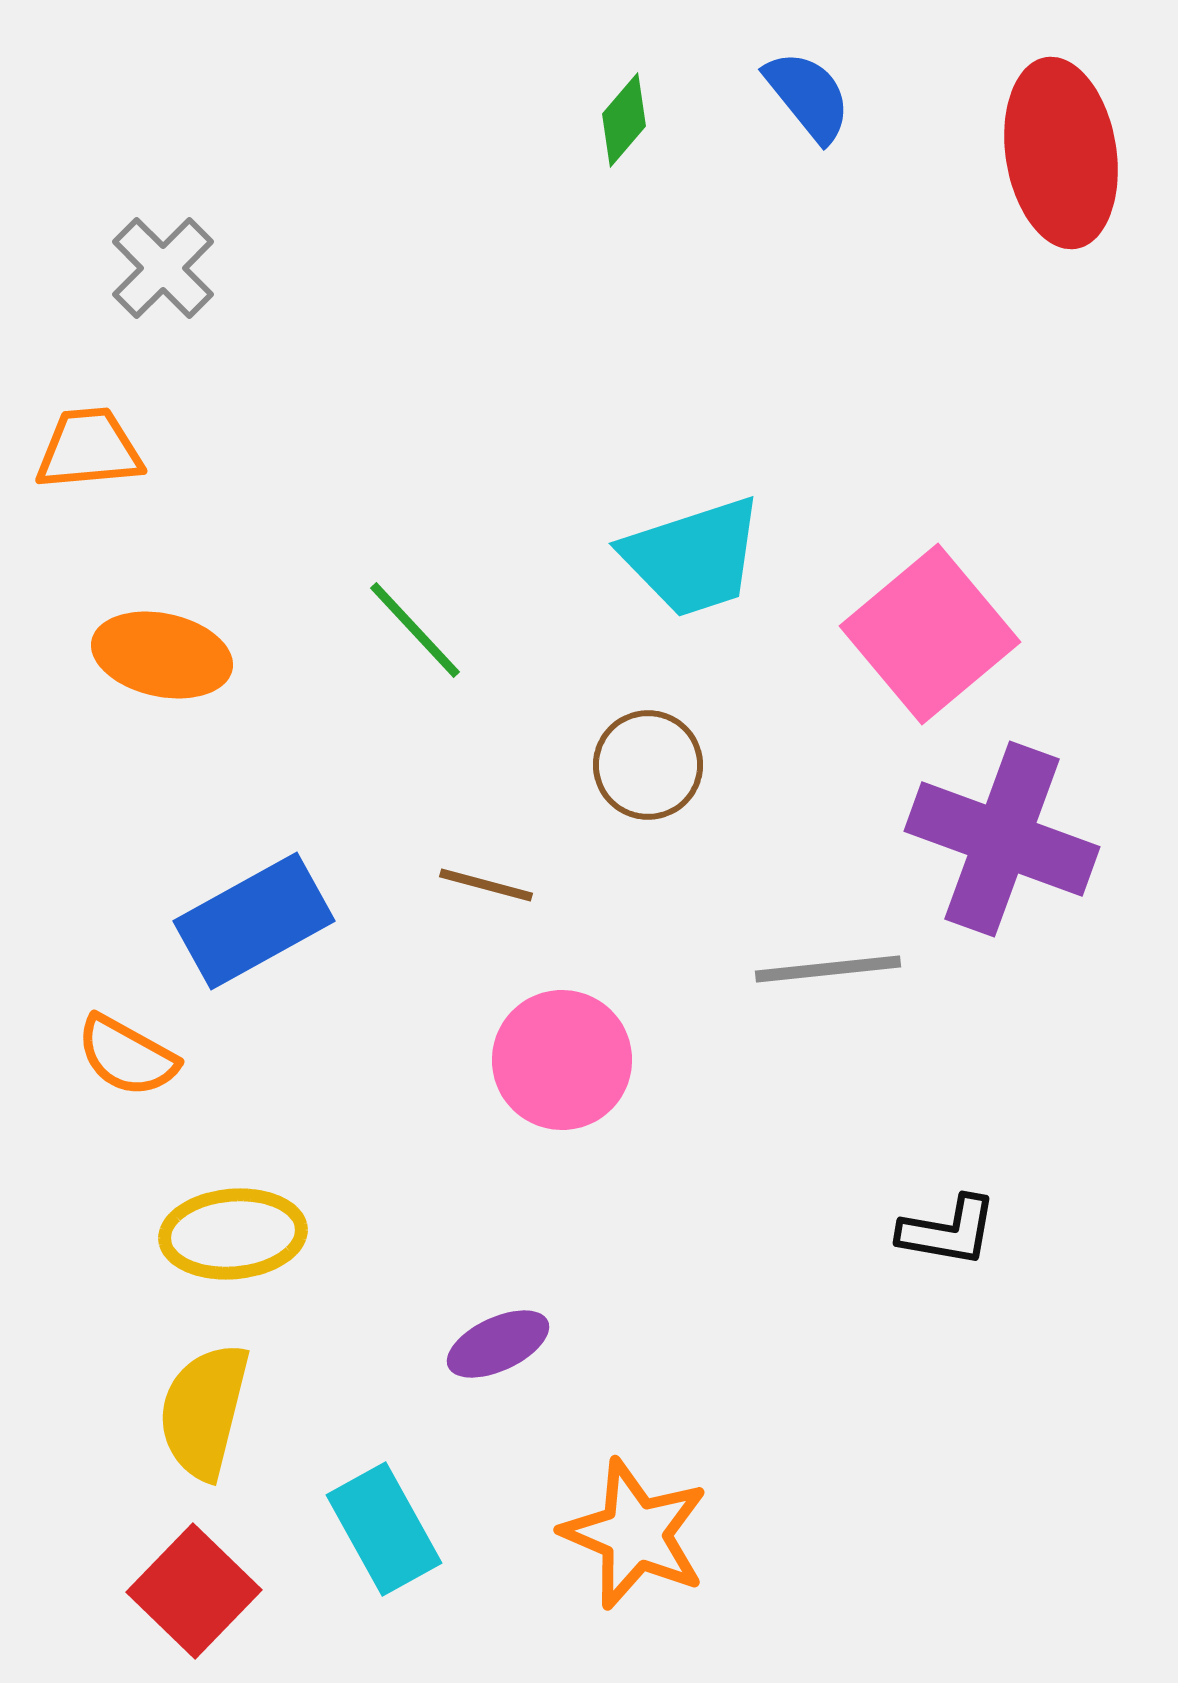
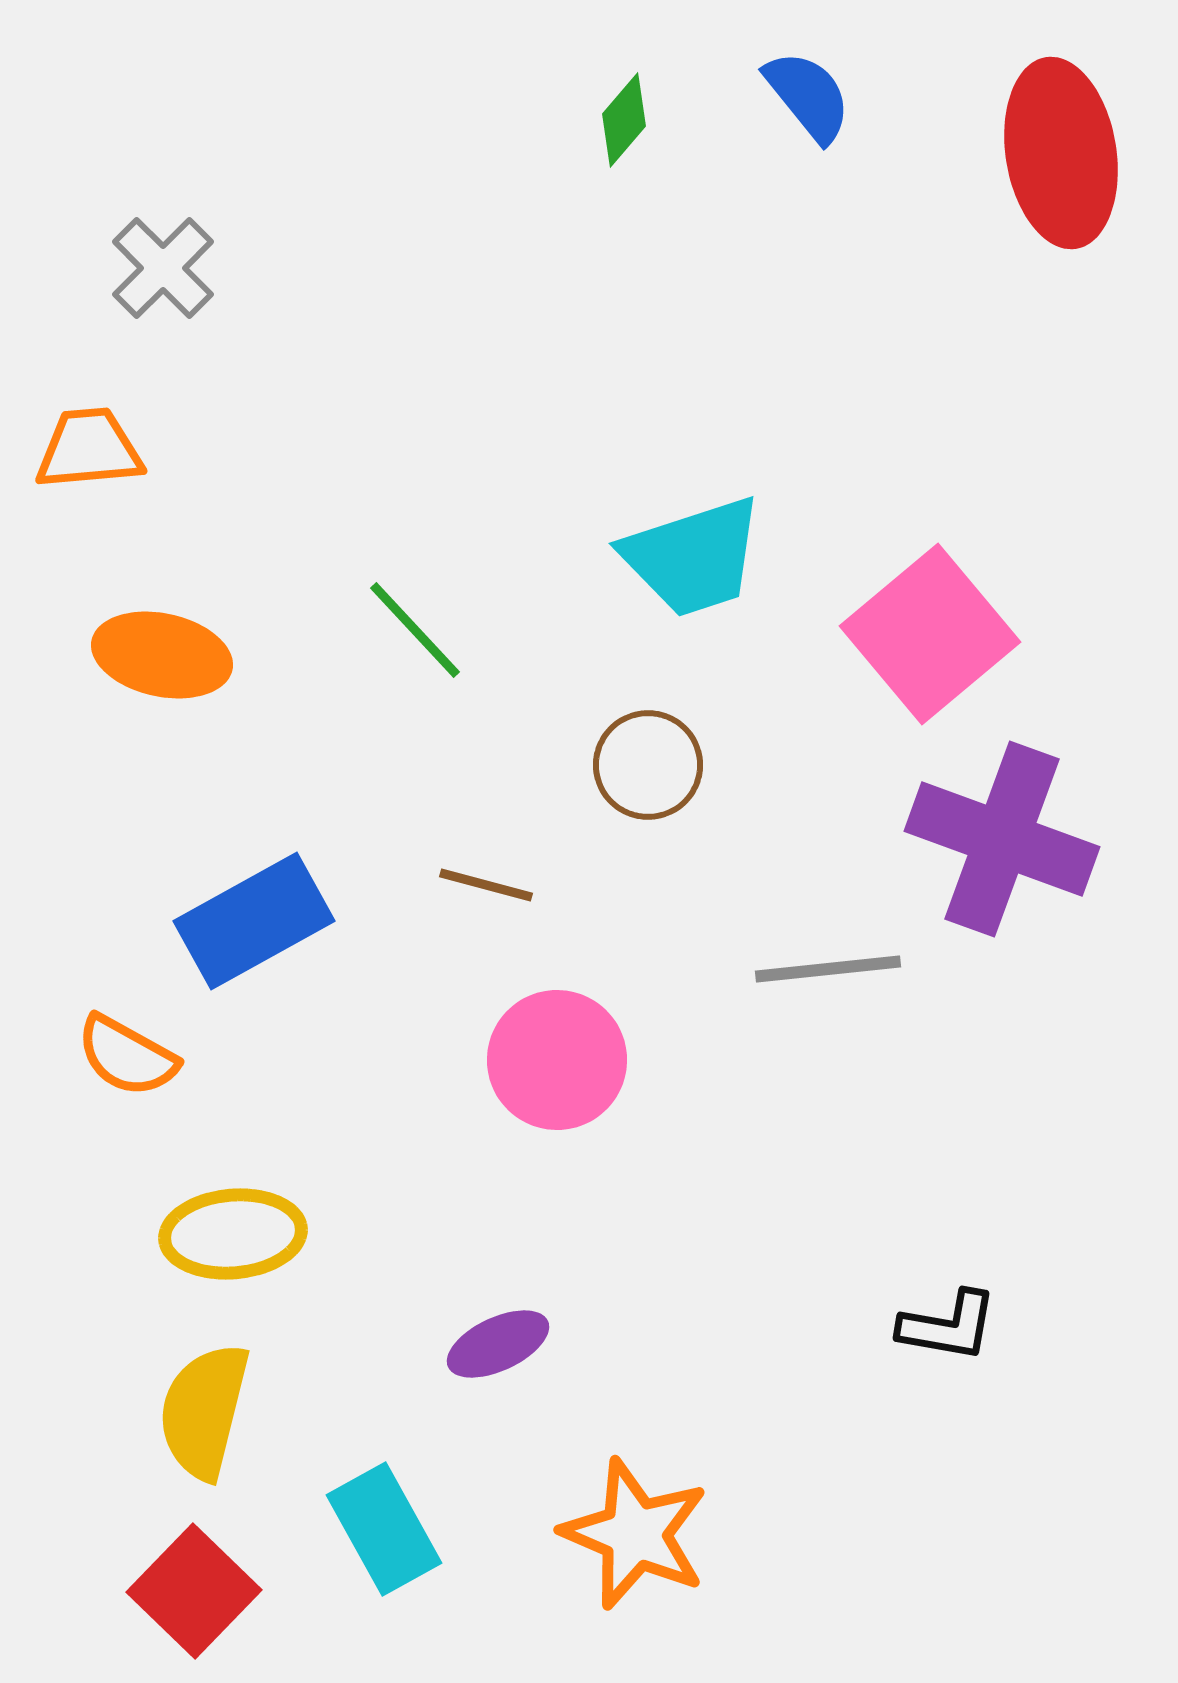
pink circle: moved 5 px left
black L-shape: moved 95 px down
